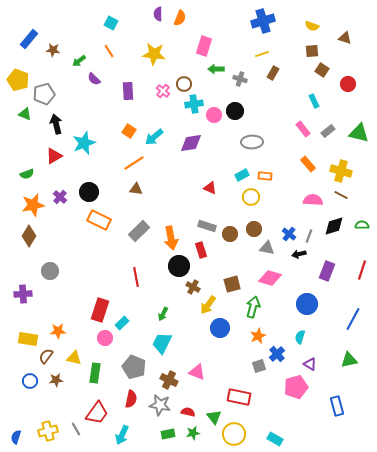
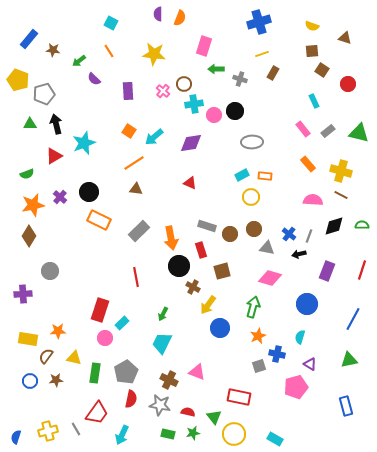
blue cross at (263, 21): moved 4 px left, 1 px down
green triangle at (25, 114): moved 5 px right, 10 px down; rotated 24 degrees counterclockwise
red triangle at (210, 188): moved 20 px left, 5 px up
brown square at (232, 284): moved 10 px left, 13 px up
blue cross at (277, 354): rotated 35 degrees counterclockwise
gray pentagon at (134, 367): moved 8 px left, 5 px down; rotated 20 degrees clockwise
blue rectangle at (337, 406): moved 9 px right
green rectangle at (168, 434): rotated 24 degrees clockwise
